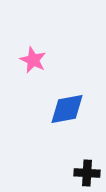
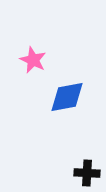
blue diamond: moved 12 px up
